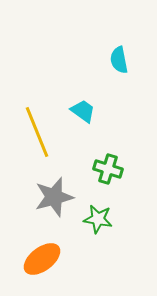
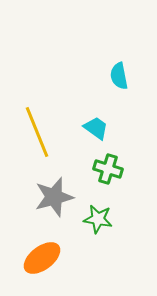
cyan semicircle: moved 16 px down
cyan trapezoid: moved 13 px right, 17 px down
orange ellipse: moved 1 px up
